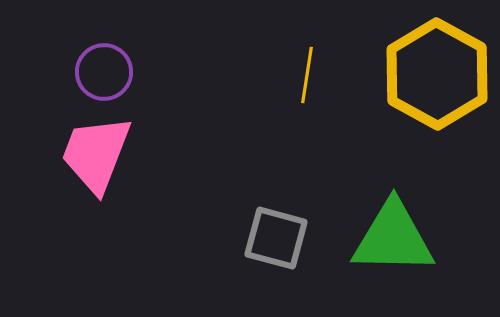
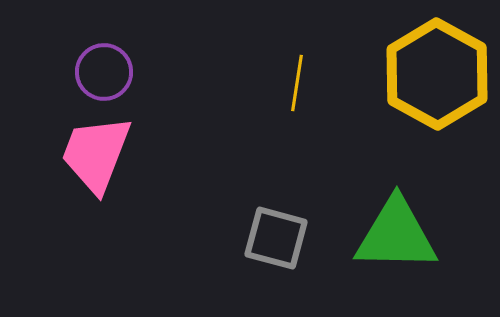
yellow line: moved 10 px left, 8 px down
green triangle: moved 3 px right, 3 px up
